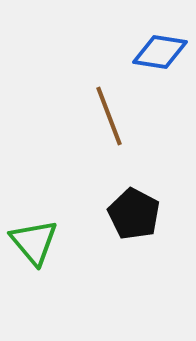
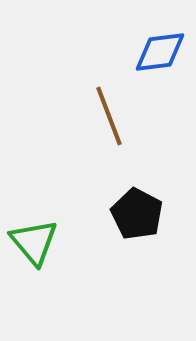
blue diamond: rotated 16 degrees counterclockwise
black pentagon: moved 3 px right
